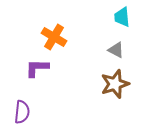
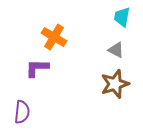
cyan trapezoid: rotated 15 degrees clockwise
